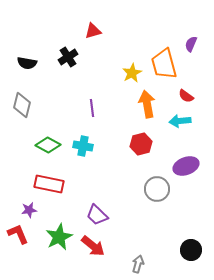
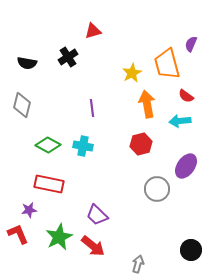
orange trapezoid: moved 3 px right
purple ellipse: rotated 35 degrees counterclockwise
